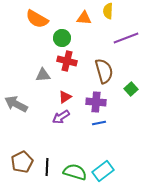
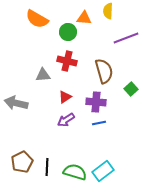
green circle: moved 6 px right, 6 px up
gray arrow: moved 1 px up; rotated 15 degrees counterclockwise
purple arrow: moved 5 px right, 3 px down
